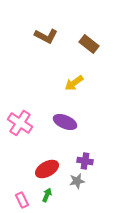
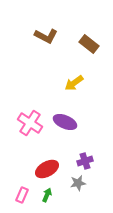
pink cross: moved 10 px right
purple cross: rotated 28 degrees counterclockwise
gray star: moved 1 px right, 2 px down
pink rectangle: moved 5 px up; rotated 49 degrees clockwise
